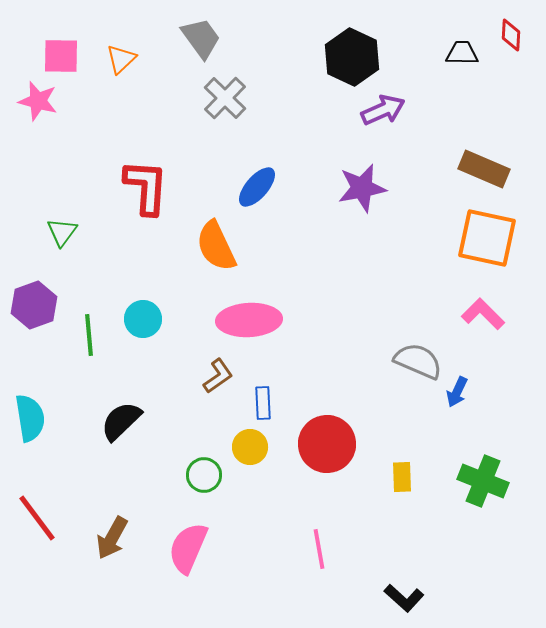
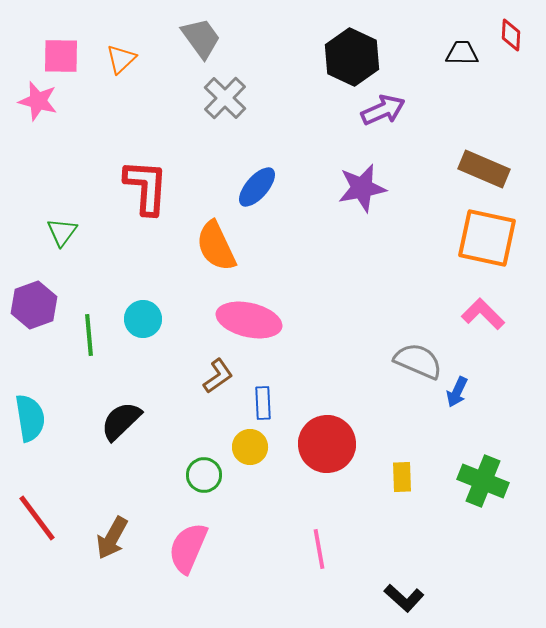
pink ellipse: rotated 16 degrees clockwise
